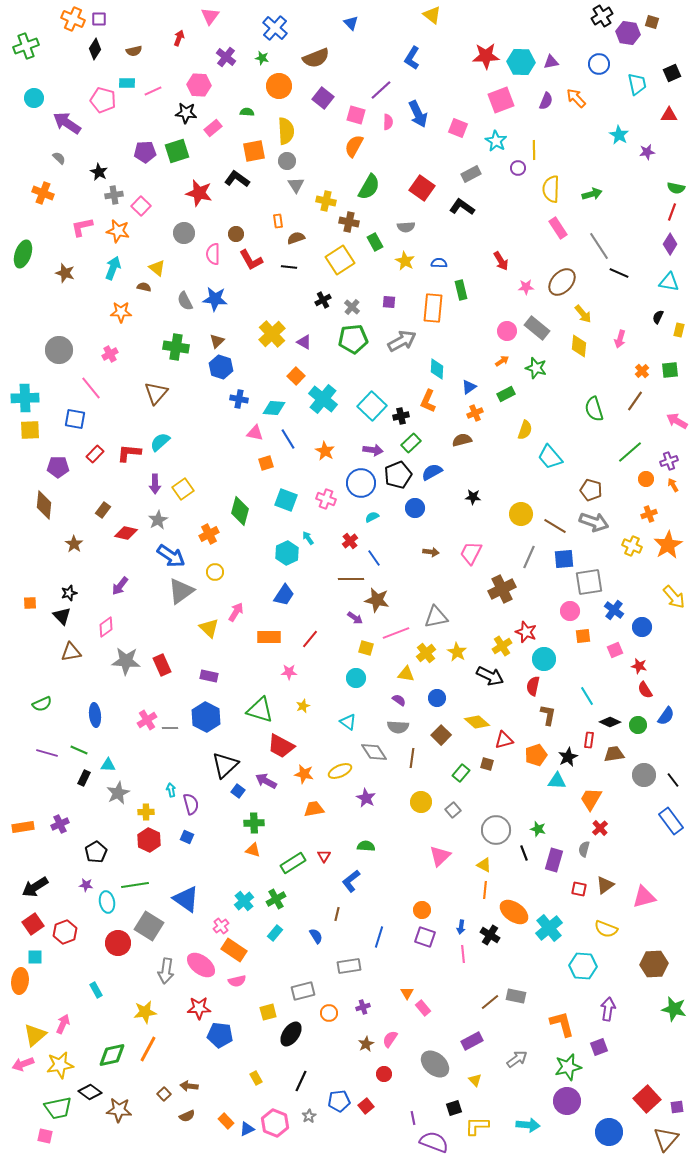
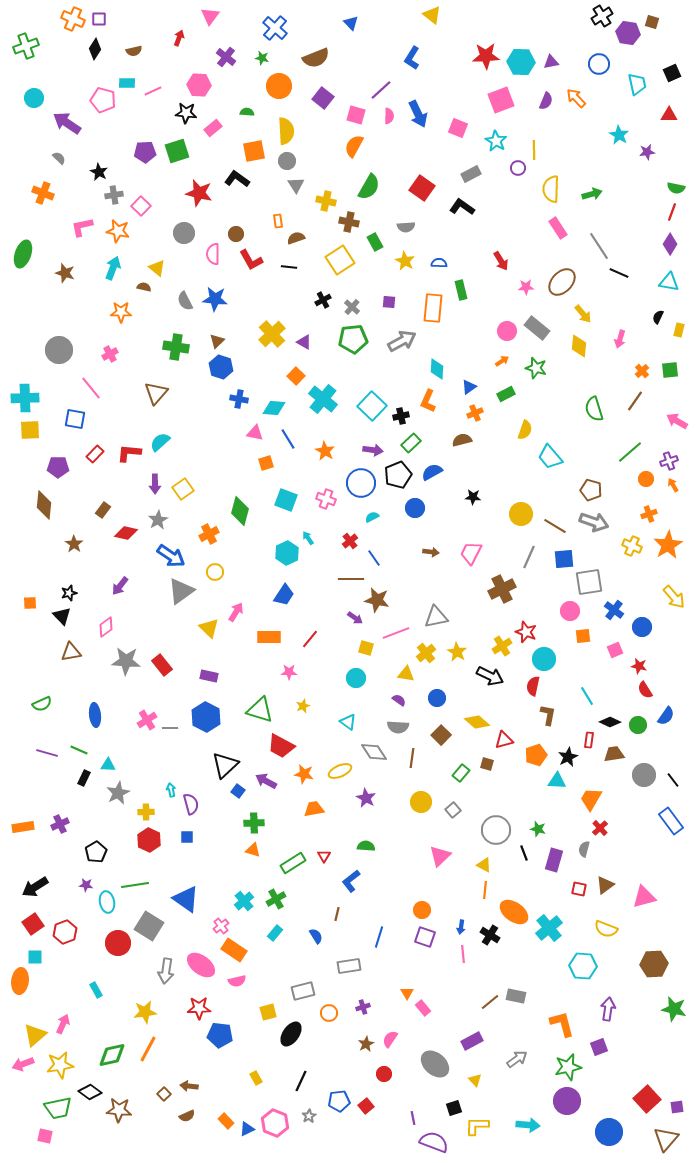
pink semicircle at (388, 122): moved 1 px right, 6 px up
red rectangle at (162, 665): rotated 15 degrees counterclockwise
blue square at (187, 837): rotated 24 degrees counterclockwise
